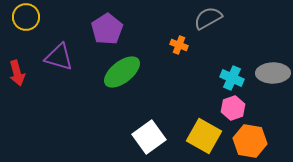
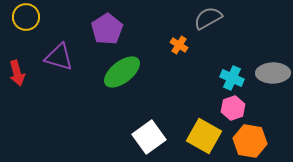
orange cross: rotated 12 degrees clockwise
